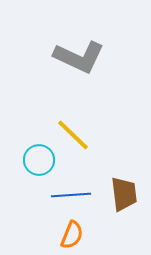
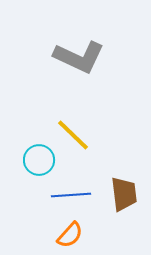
orange semicircle: moved 2 px left; rotated 20 degrees clockwise
